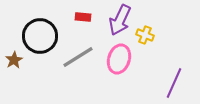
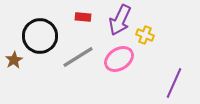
pink ellipse: rotated 40 degrees clockwise
